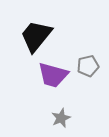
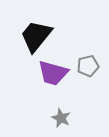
purple trapezoid: moved 2 px up
gray star: rotated 24 degrees counterclockwise
